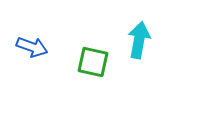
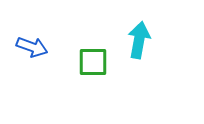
green square: rotated 12 degrees counterclockwise
